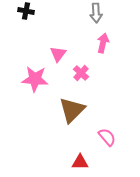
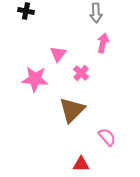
red triangle: moved 1 px right, 2 px down
